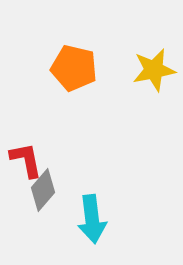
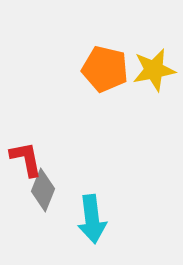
orange pentagon: moved 31 px right, 1 px down
red L-shape: moved 1 px up
gray diamond: rotated 18 degrees counterclockwise
